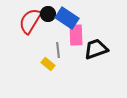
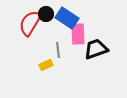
black circle: moved 2 px left
red semicircle: moved 2 px down
pink rectangle: moved 2 px right, 1 px up
yellow rectangle: moved 2 px left, 1 px down; rotated 64 degrees counterclockwise
